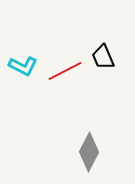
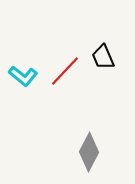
cyan L-shape: moved 10 px down; rotated 12 degrees clockwise
red line: rotated 20 degrees counterclockwise
